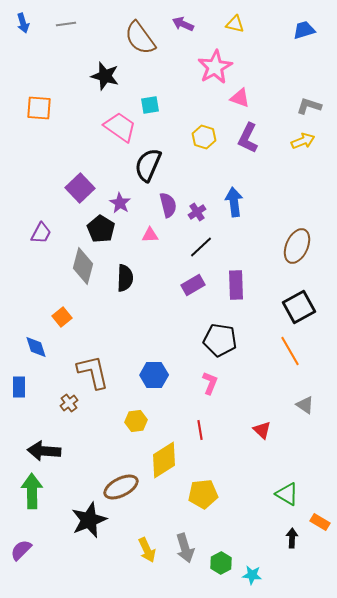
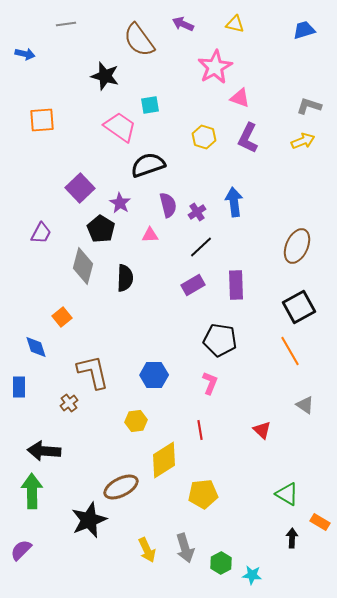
blue arrow at (23, 23): moved 2 px right, 31 px down; rotated 60 degrees counterclockwise
brown semicircle at (140, 38): moved 1 px left, 2 px down
orange square at (39, 108): moved 3 px right, 12 px down; rotated 8 degrees counterclockwise
black semicircle at (148, 165): rotated 48 degrees clockwise
